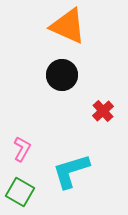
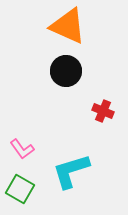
black circle: moved 4 px right, 4 px up
red cross: rotated 25 degrees counterclockwise
pink L-shape: rotated 115 degrees clockwise
green square: moved 3 px up
